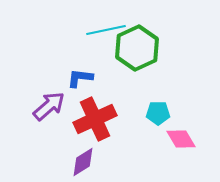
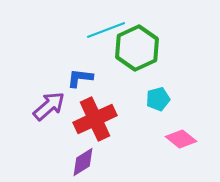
cyan line: rotated 9 degrees counterclockwise
cyan pentagon: moved 14 px up; rotated 15 degrees counterclockwise
pink diamond: rotated 20 degrees counterclockwise
